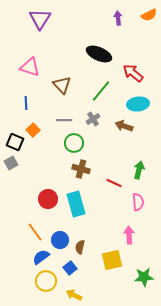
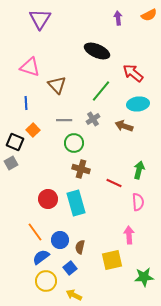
black ellipse: moved 2 px left, 3 px up
brown triangle: moved 5 px left
cyan rectangle: moved 1 px up
